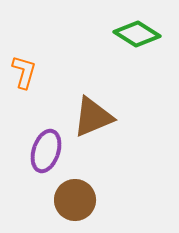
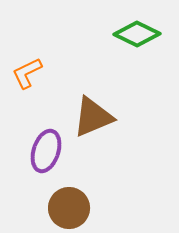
green diamond: rotated 6 degrees counterclockwise
orange L-shape: moved 3 px right, 1 px down; rotated 132 degrees counterclockwise
brown circle: moved 6 px left, 8 px down
